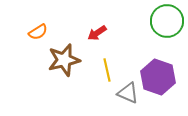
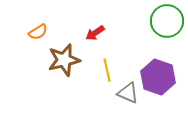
red arrow: moved 2 px left
